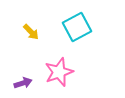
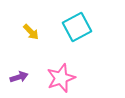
pink star: moved 2 px right, 6 px down
purple arrow: moved 4 px left, 6 px up
